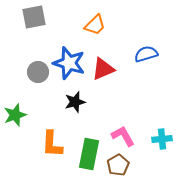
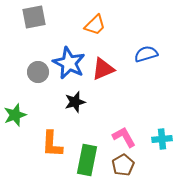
blue star: rotated 8 degrees clockwise
pink L-shape: moved 1 px right, 1 px down
green rectangle: moved 2 px left, 6 px down
brown pentagon: moved 5 px right
